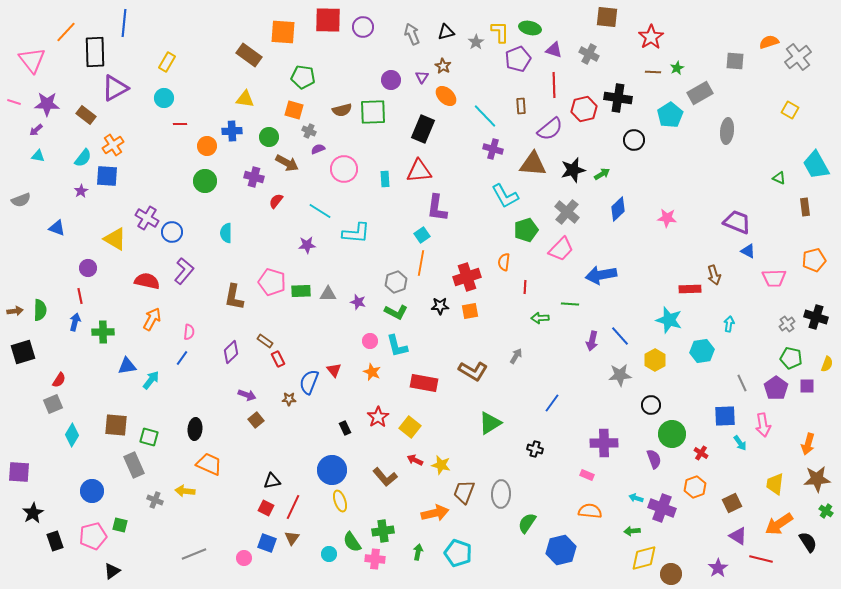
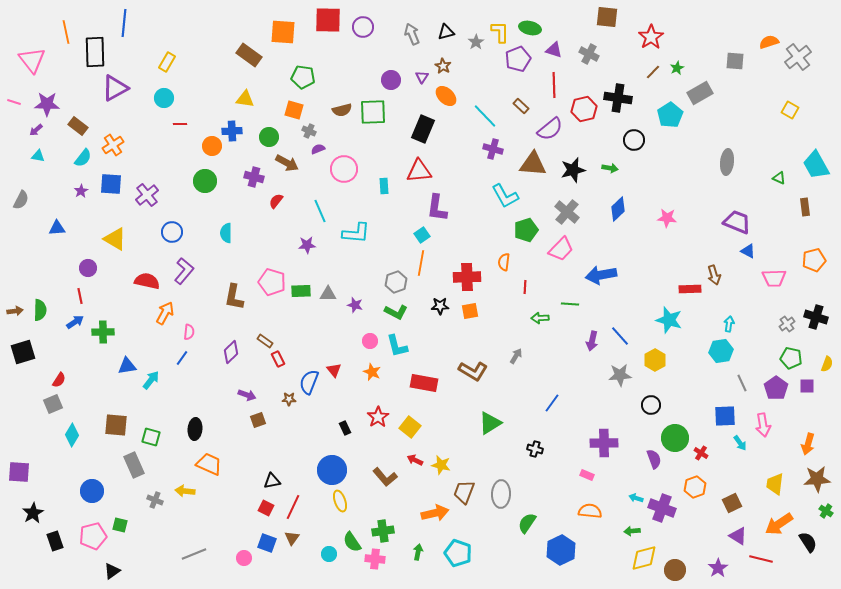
orange line at (66, 32): rotated 55 degrees counterclockwise
brown line at (653, 72): rotated 49 degrees counterclockwise
brown rectangle at (521, 106): rotated 42 degrees counterclockwise
brown rectangle at (86, 115): moved 8 px left, 11 px down
gray ellipse at (727, 131): moved 31 px down
orange circle at (207, 146): moved 5 px right
green arrow at (602, 174): moved 8 px right, 6 px up; rotated 42 degrees clockwise
blue square at (107, 176): moved 4 px right, 8 px down
cyan rectangle at (385, 179): moved 1 px left, 7 px down
gray semicircle at (21, 200): rotated 42 degrees counterclockwise
cyan line at (320, 211): rotated 35 degrees clockwise
purple cross at (147, 218): moved 23 px up; rotated 20 degrees clockwise
blue triangle at (57, 228): rotated 24 degrees counterclockwise
red cross at (467, 277): rotated 16 degrees clockwise
purple star at (358, 302): moved 3 px left, 3 px down
orange arrow at (152, 319): moved 13 px right, 6 px up
blue arrow at (75, 322): rotated 42 degrees clockwise
cyan hexagon at (702, 351): moved 19 px right
brown square at (256, 420): moved 2 px right; rotated 21 degrees clockwise
green circle at (672, 434): moved 3 px right, 4 px down
green square at (149, 437): moved 2 px right
blue hexagon at (561, 550): rotated 12 degrees counterclockwise
brown circle at (671, 574): moved 4 px right, 4 px up
